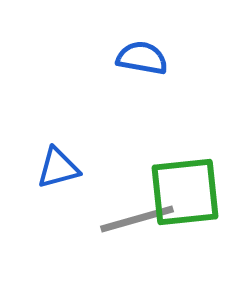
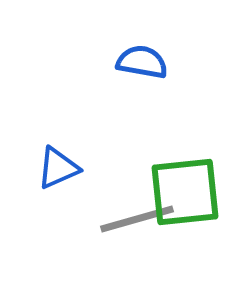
blue semicircle: moved 4 px down
blue triangle: rotated 9 degrees counterclockwise
